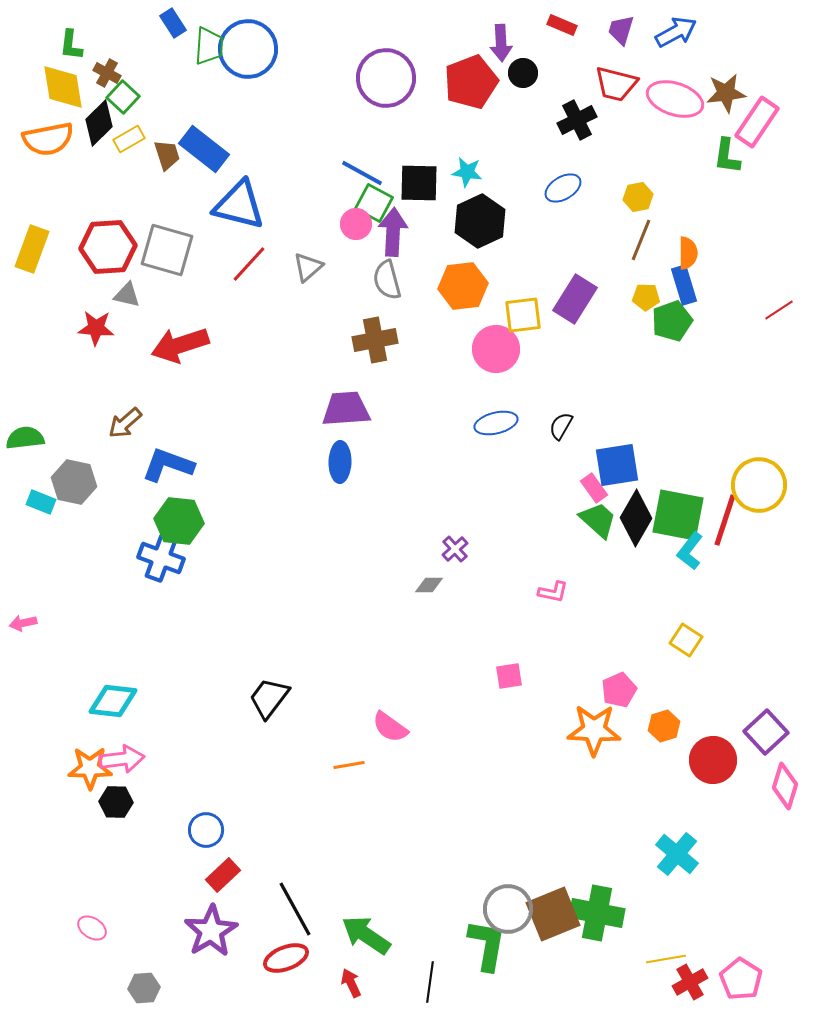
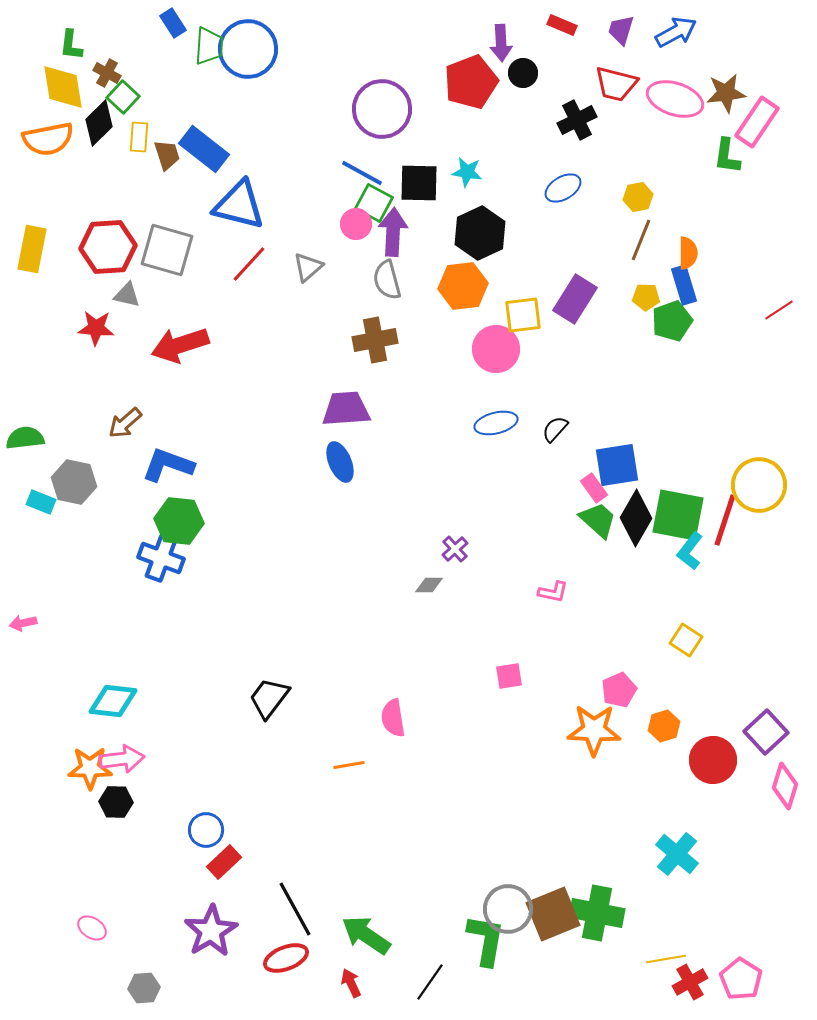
purple circle at (386, 78): moved 4 px left, 31 px down
yellow rectangle at (129, 139): moved 10 px right, 2 px up; rotated 56 degrees counterclockwise
black hexagon at (480, 221): moved 12 px down
yellow rectangle at (32, 249): rotated 9 degrees counterclockwise
black semicircle at (561, 426): moved 6 px left, 3 px down; rotated 12 degrees clockwise
blue ellipse at (340, 462): rotated 24 degrees counterclockwise
pink semicircle at (390, 727): moved 3 px right, 9 px up; rotated 45 degrees clockwise
red rectangle at (223, 875): moved 1 px right, 13 px up
green L-shape at (487, 945): moved 1 px left, 5 px up
black line at (430, 982): rotated 27 degrees clockwise
